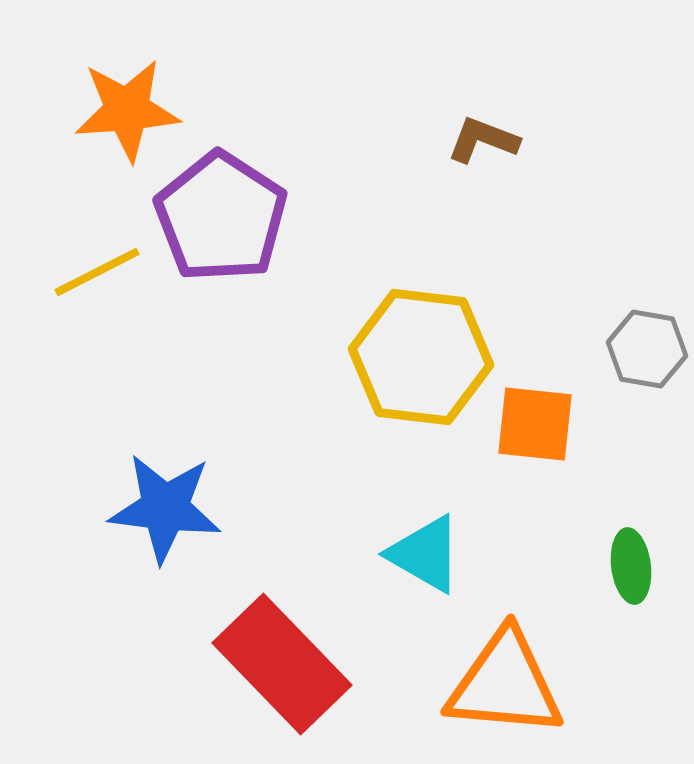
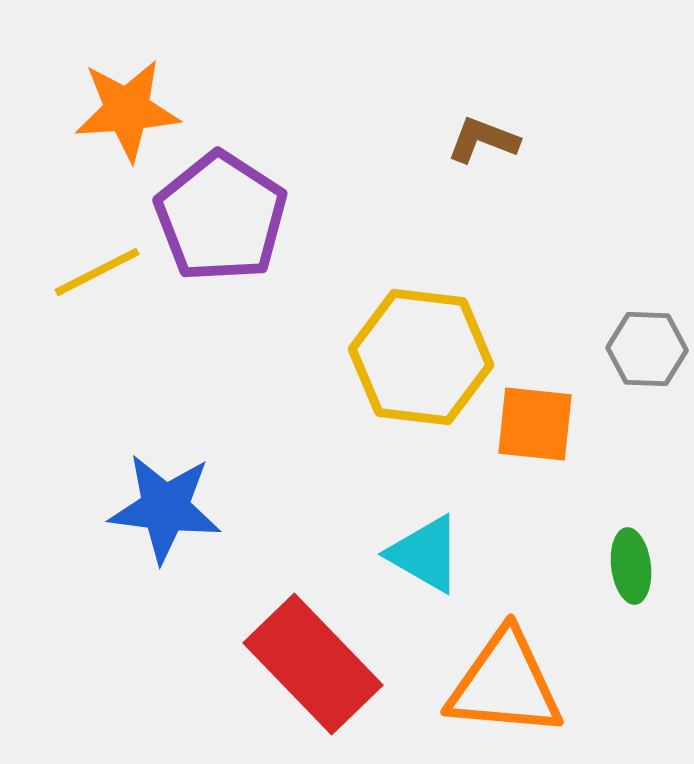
gray hexagon: rotated 8 degrees counterclockwise
red rectangle: moved 31 px right
